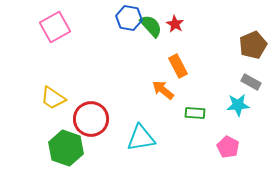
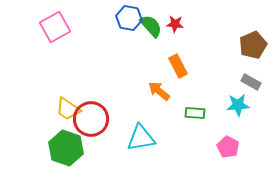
red star: rotated 24 degrees counterclockwise
orange arrow: moved 4 px left, 1 px down
yellow trapezoid: moved 15 px right, 11 px down
